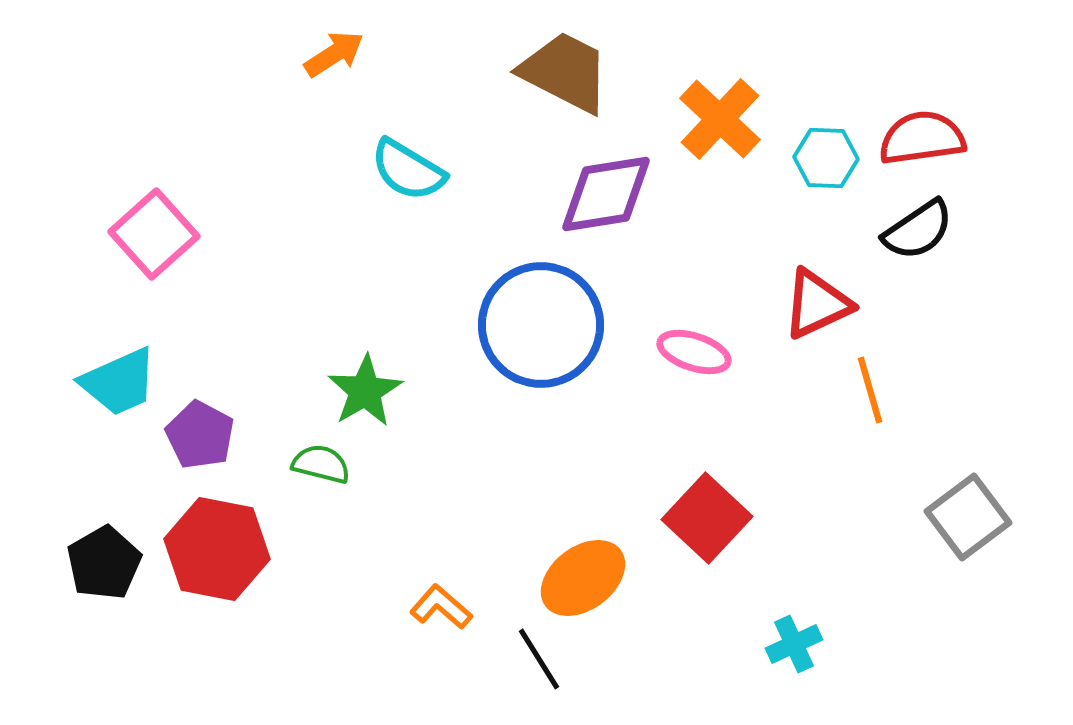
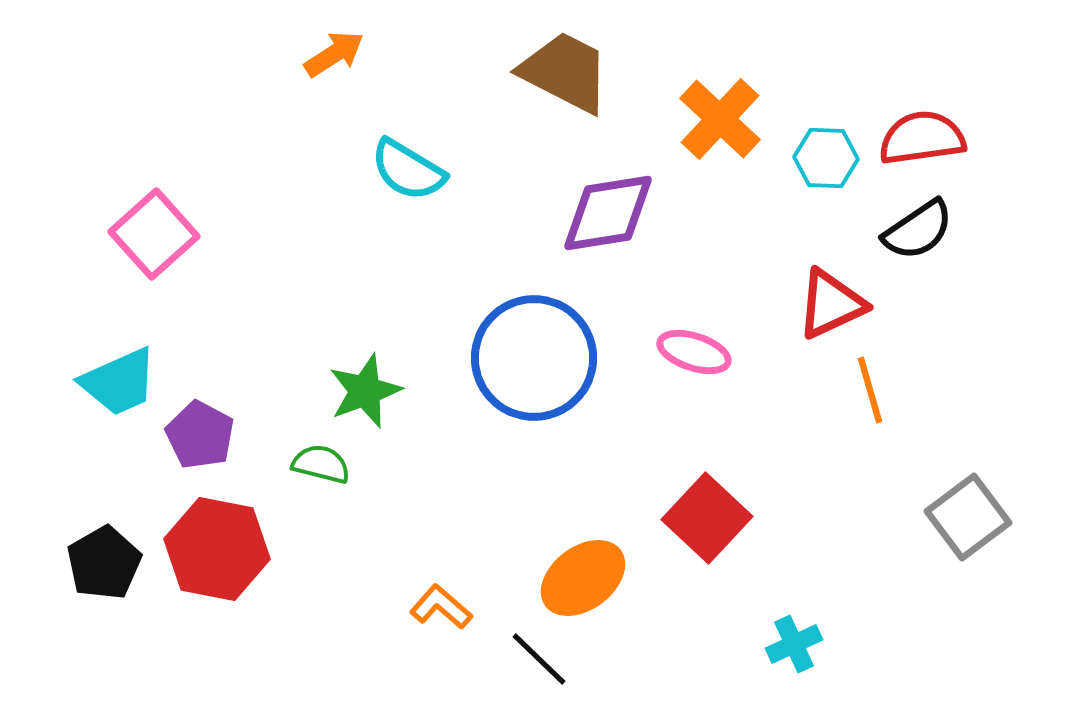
purple diamond: moved 2 px right, 19 px down
red triangle: moved 14 px right
blue circle: moved 7 px left, 33 px down
green star: rotated 10 degrees clockwise
black line: rotated 14 degrees counterclockwise
